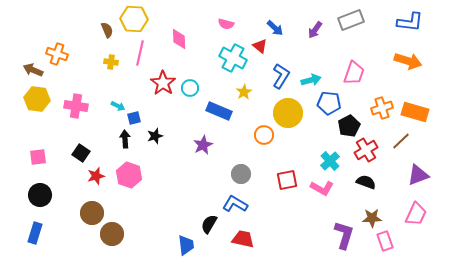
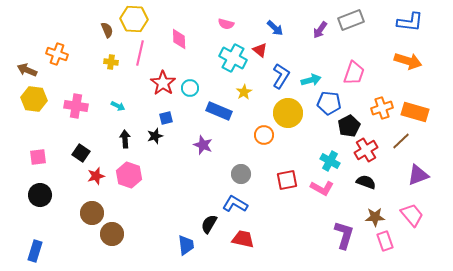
purple arrow at (315, 30): moved 5 px right
red triangle at (260, 46): moved 4 px down
brown arrow at (33, 70): moved 6 px left
yellow hexagon at (37, 99): moved 3 px left
blue square at (134, 118): moved 32 px right
purple star at (203, 145): rotated 24 degrees counterclockwise
cyan cross at (330, 161): rotated 18 degrees counterclockwise
pink trapezoid at (416, 214): moved 4 px left, 1 px down; rotated 65 degrees counterclockwise
brown star at (372, 218): moved 3 px right, 1 px up
blue rectangle at (35, 233): moved 18 px down
